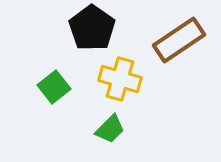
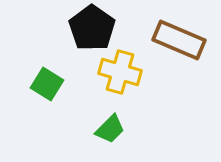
brown rectangle: rotated 57 degrees clockwise
yellow cross: moved 7 px up
green square: moved 7 px left, 3 px up; rotated 20 degrees counterclockwise
